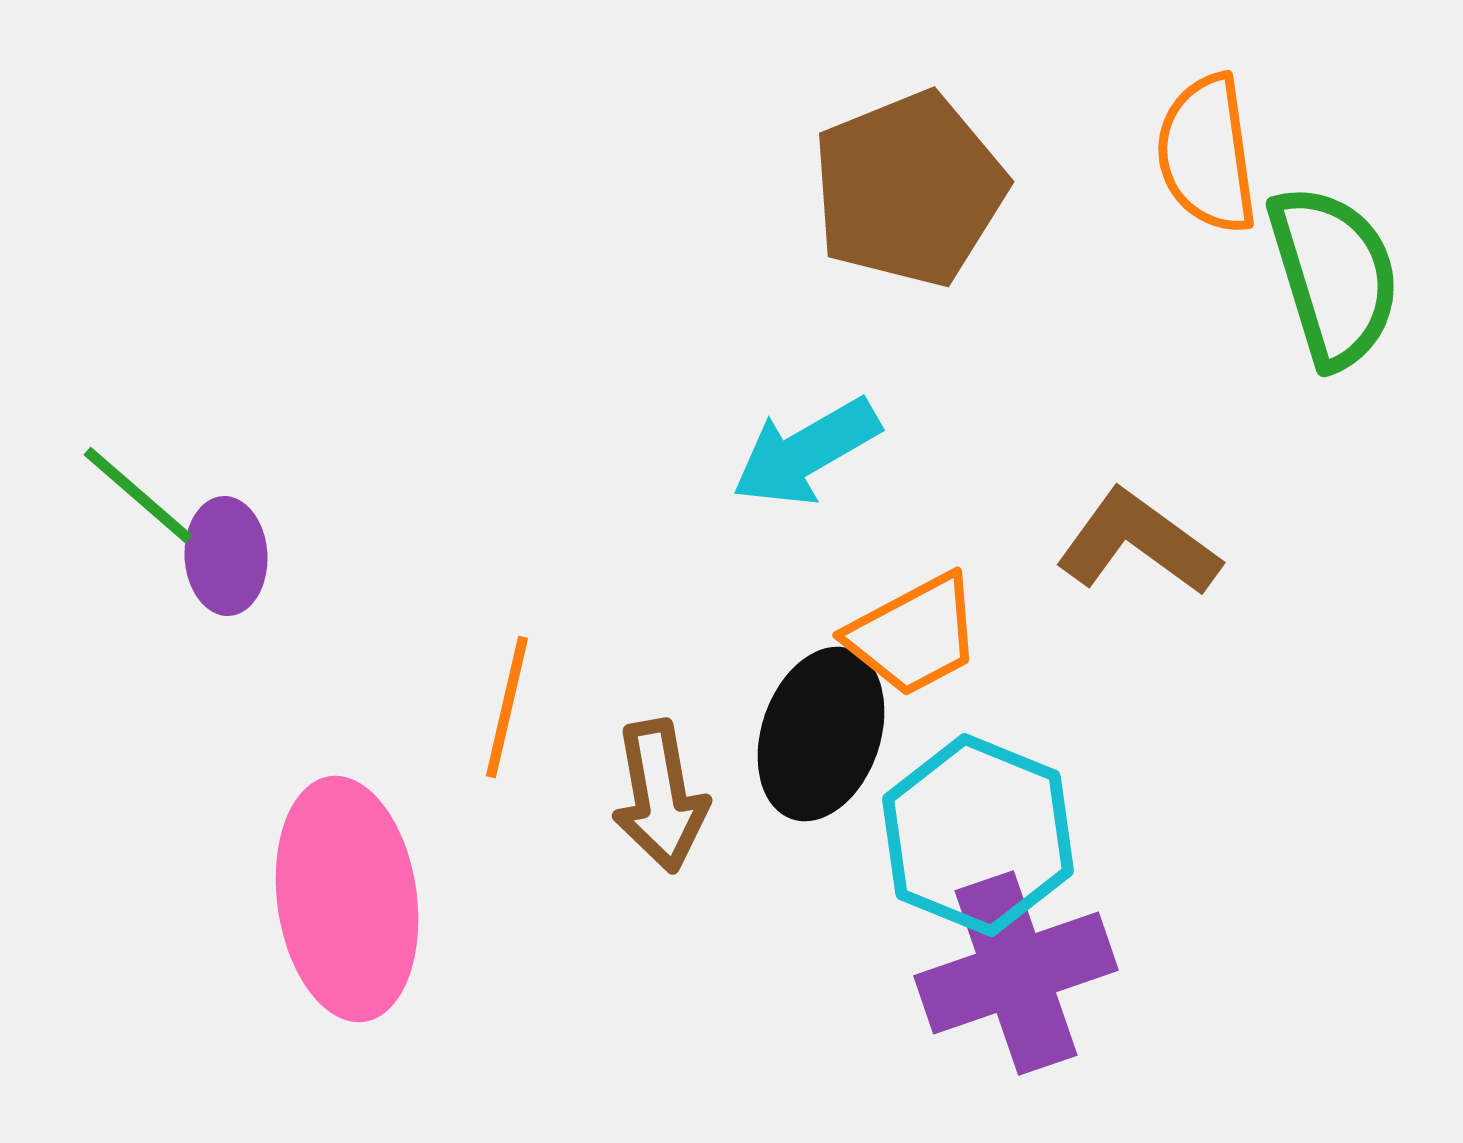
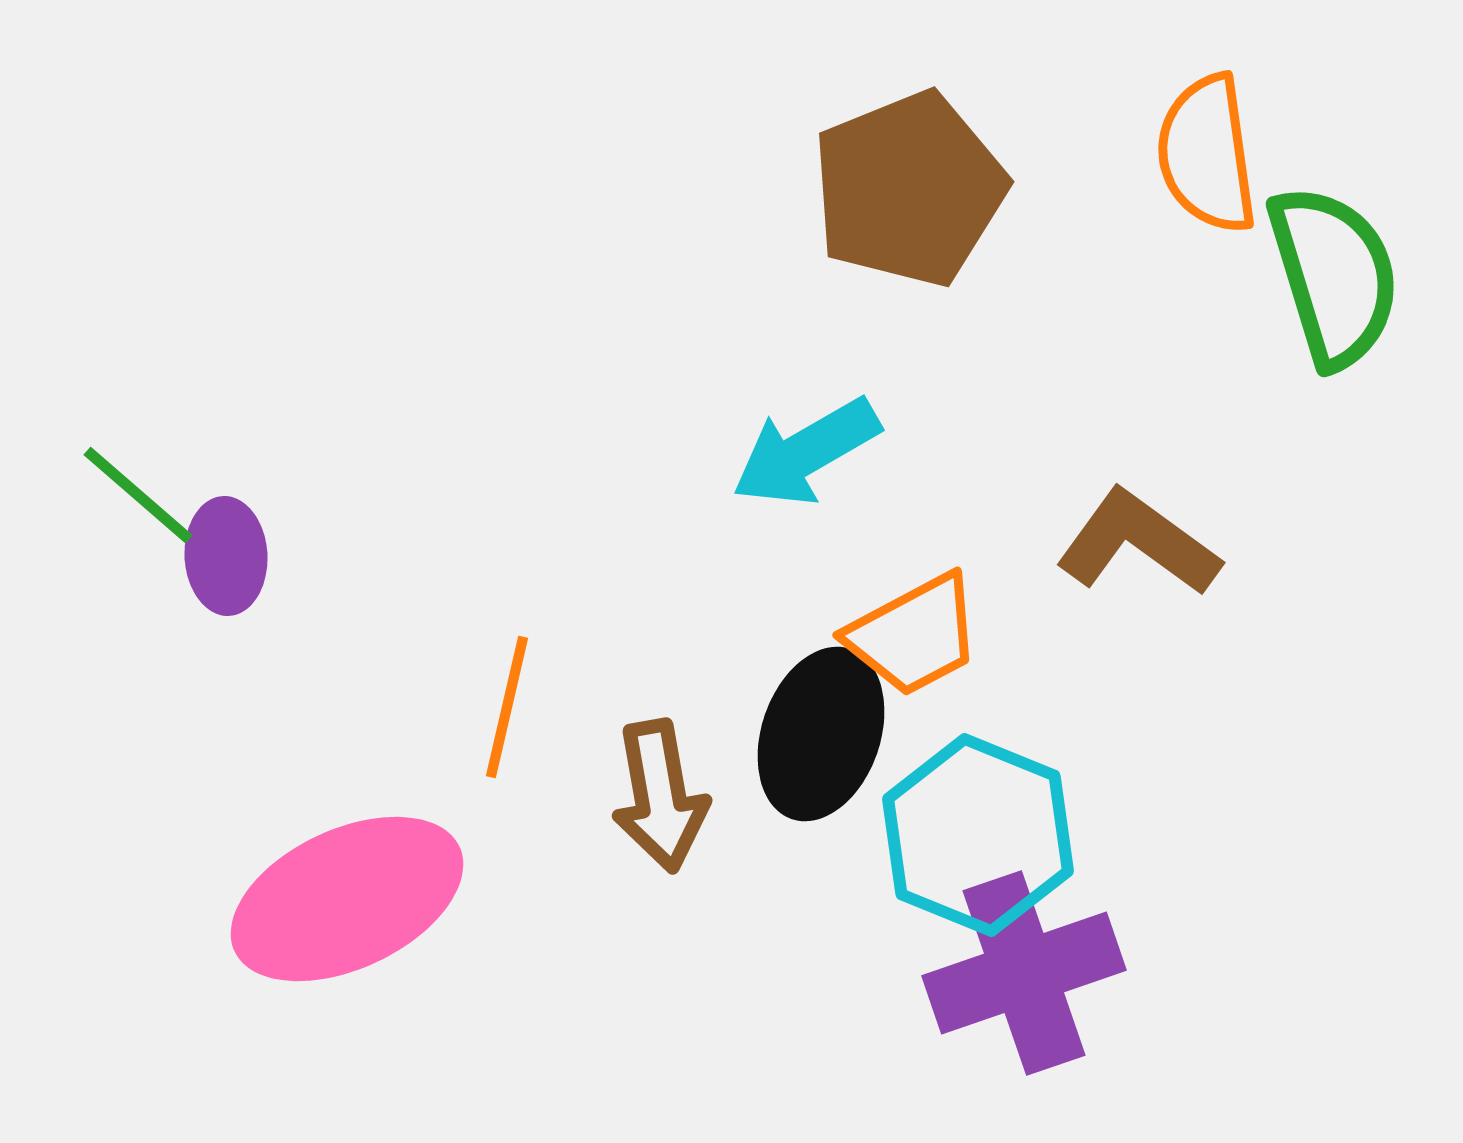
pink ellipse: rotated 73 degrees clockwise
purple cross: moved 8 px right
